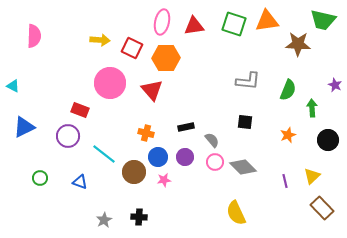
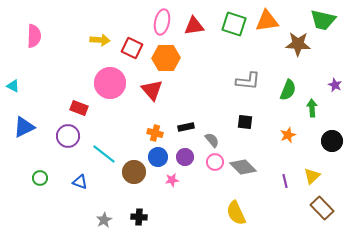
red rectangle at (80, 110): moved 1 px left, 2 px up
orange cross at (146, 133): moved 9 px right
black circle at (328, 140): moved 4 px right, 1 px down
pink star at (164, 180): moved 8 px right
